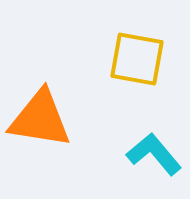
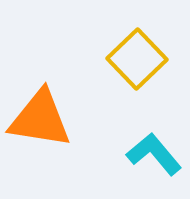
yellow square: rotated 36 degrees clockwise
